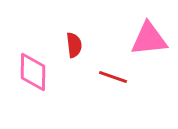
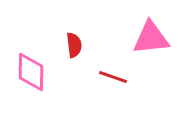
pink triangle: moved 2 px right, 1 px up
pink diamond: moved 2 px left
